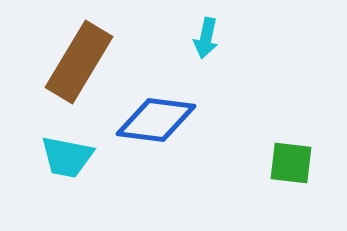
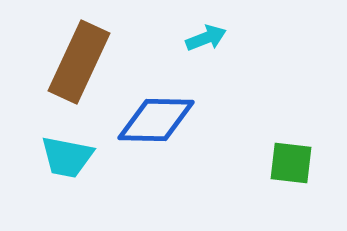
cyan arrow: rotated 123 degrees counterclockwise
brown rectangle: rotated 6 degrees counterclockwise
blue diamond: rotated 6 degrees counterclockwise
